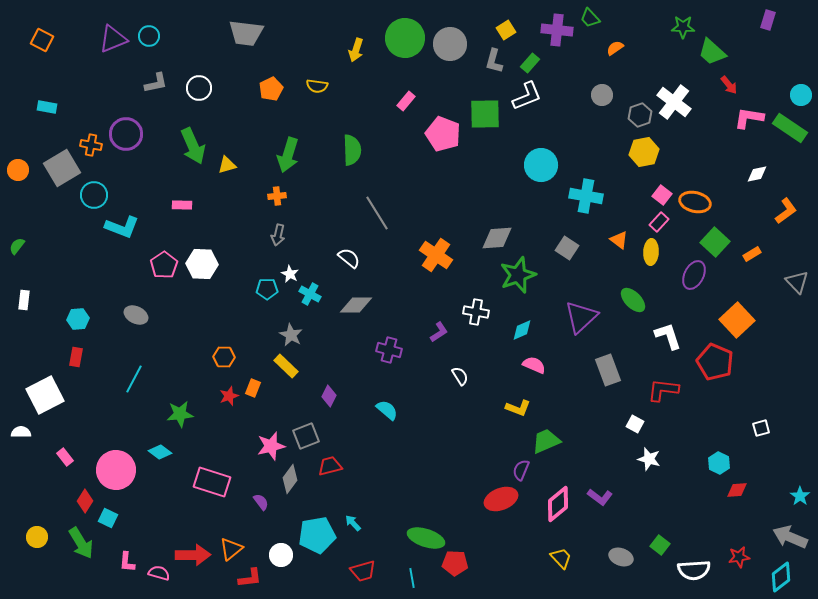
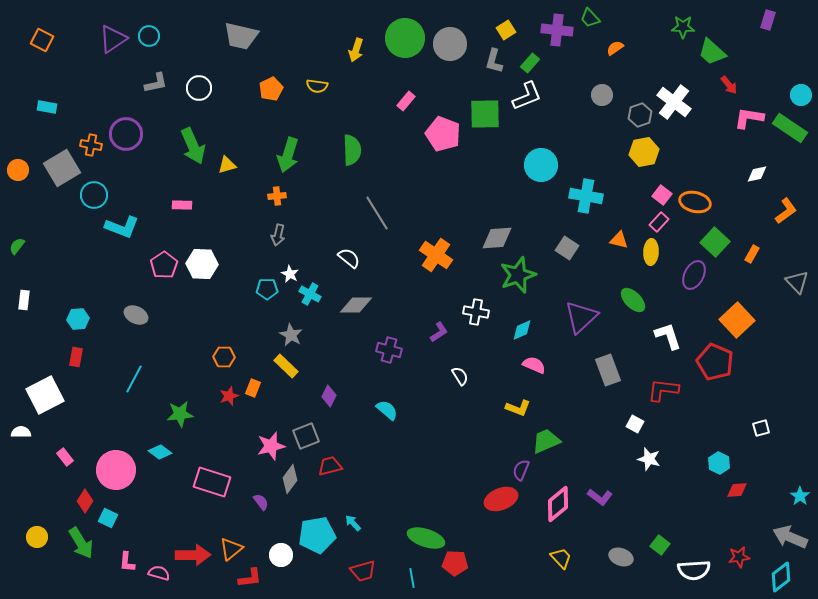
gray trapezoid at (246, 33): moved 5 px left, 3 px down; rotated 6 degrees clockwise
purple triangle at (113, 39): rotated 12 degrees counterclockwise
orange triangle at (619, 240): rotated 24 degrees counterclockwise
orange rectangle at (752, 254): rotated 30 degrees counterclockwise
